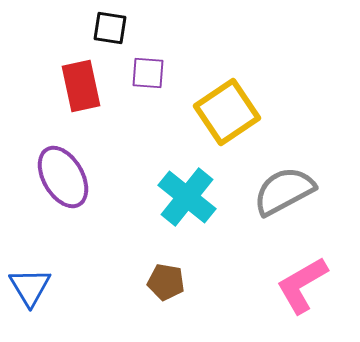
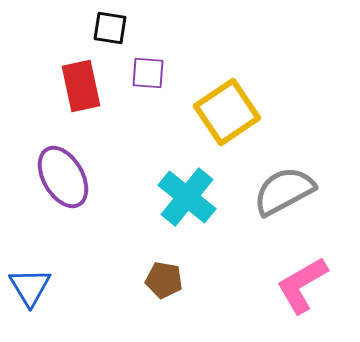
brown pentagon: moved 2 px left, 2 px up
